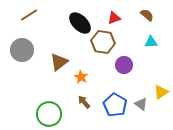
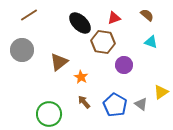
cyan triangle: rotated 24 degrees clockwise
